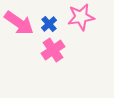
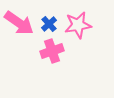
pink star: moved 3 px left, 8 px down
pink cross: moved 1 px left, 1 px down; rotated 15 degrees clockwise
